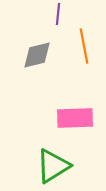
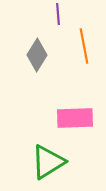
purple line: rotated 10 degrees counterclockwise
gray diamond: rotated 44 degrees counterclockwise
green triangle: moved 5 px left, 4 px up
